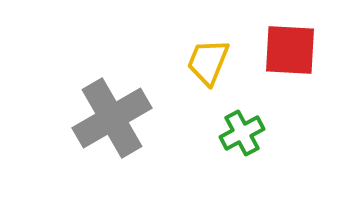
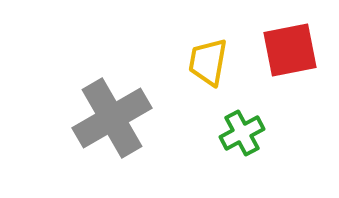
red square: rotated 14 degrees counterclockwise
yellow trapezoid: rotated 12 degrees counterclockwise
